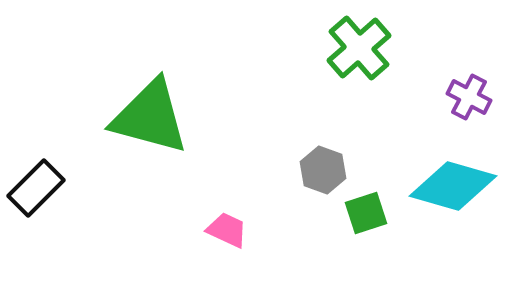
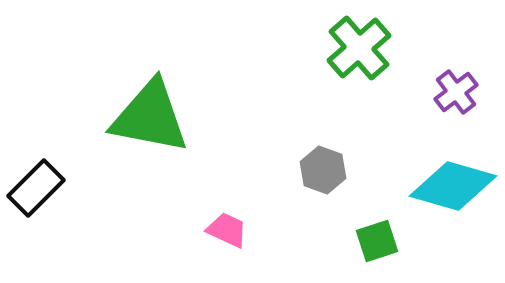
purple cross: moved 13 px left, 5 px up; rotated 24 degrees clockwise
green triangle: rotated 4 degrees counterclockwise
green square: moved 11 px right, 28 px down
